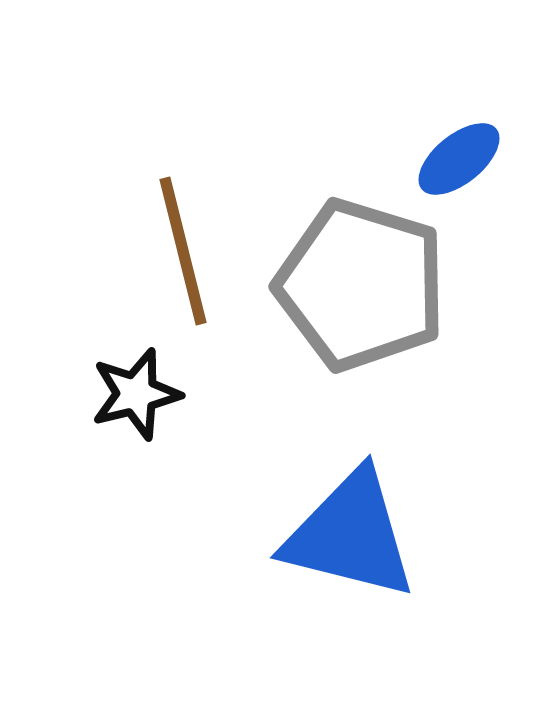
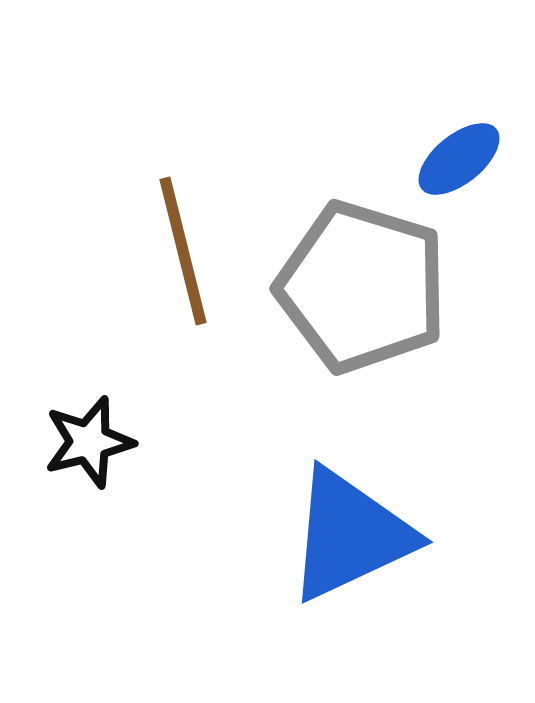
gray pentagon: moved 1 px right, 2 px down
black star: moved 47 px left, 48 px down
blue triangle: rotated 39 degrees counterclockwise
